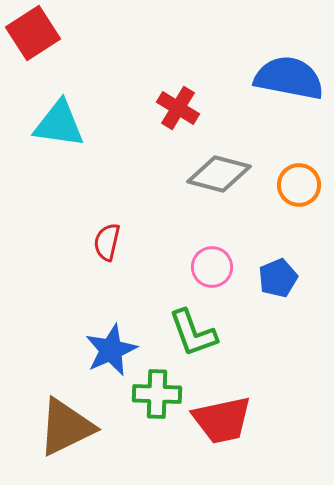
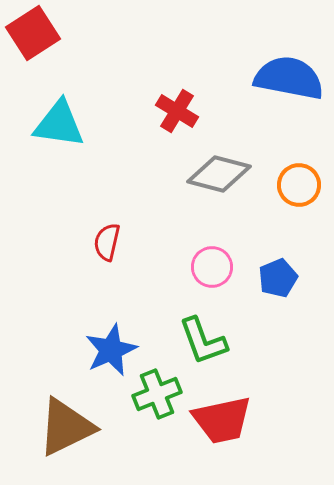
red cross: moved 1 px left, 3 px down
green L-shape: moved 10 px right, 8 px down
green cross: rotated 24 degrees counterclockwise
